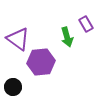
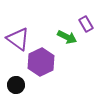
green arrow: rotated 48 degrees counterclockwise
purple hexagon: rotated 20 degrees counterclockwise
black circle: moved 3 px right, 2 px up
